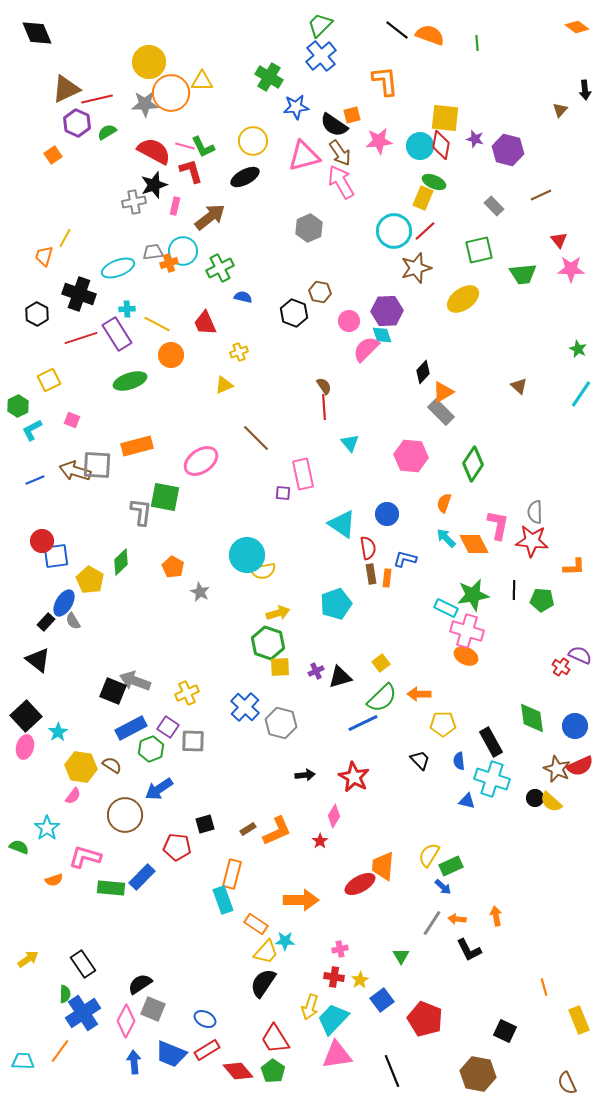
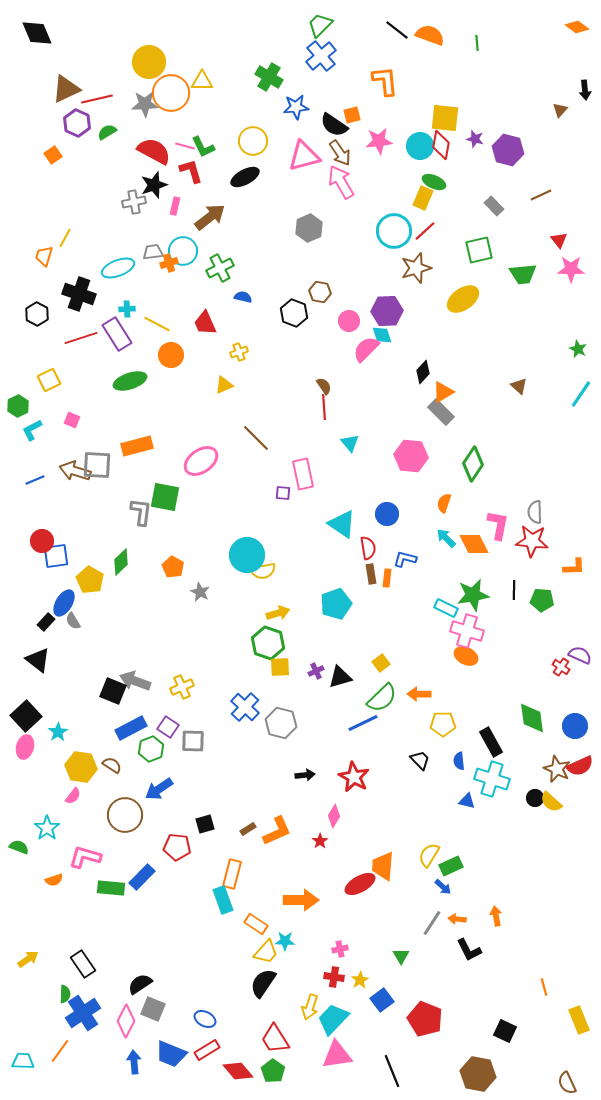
yellow cross at (187, 693): moved 5 px left, 6 px up
